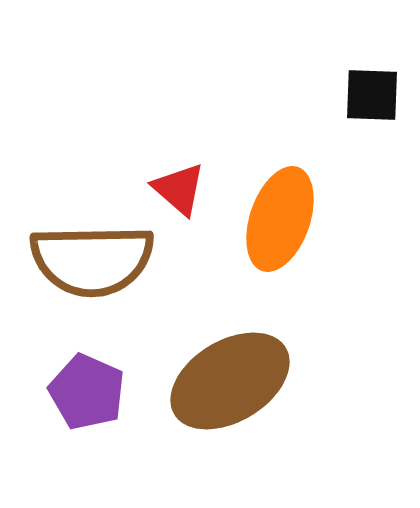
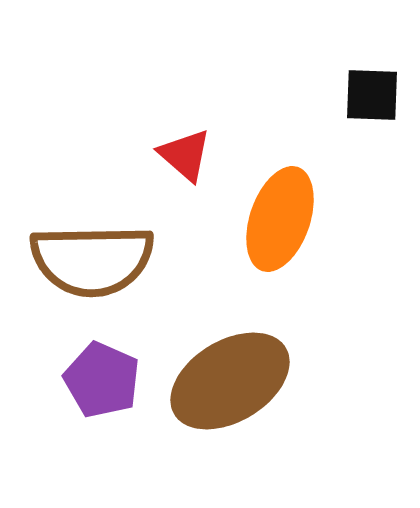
red triangle: moved 6 px right, 34 px up
purple pentagon: moved 15 px right, 12 px up
